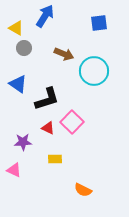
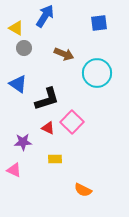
cyan circle: moved 3 px right, 2 px down
